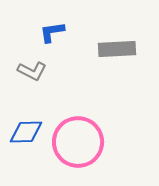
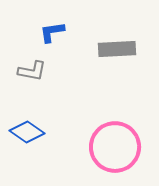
gray L-shape: rotated 16 degrees counterclockwise
blue diamond: moved 1 px right; rotated 36 degrees clockwise
pink circle: moved 37 px right, 5 px down
